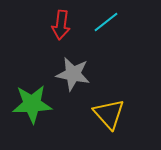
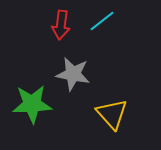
cyan line: moved 4 px left, 1 px up
yellow triangle: moved 3 px right
